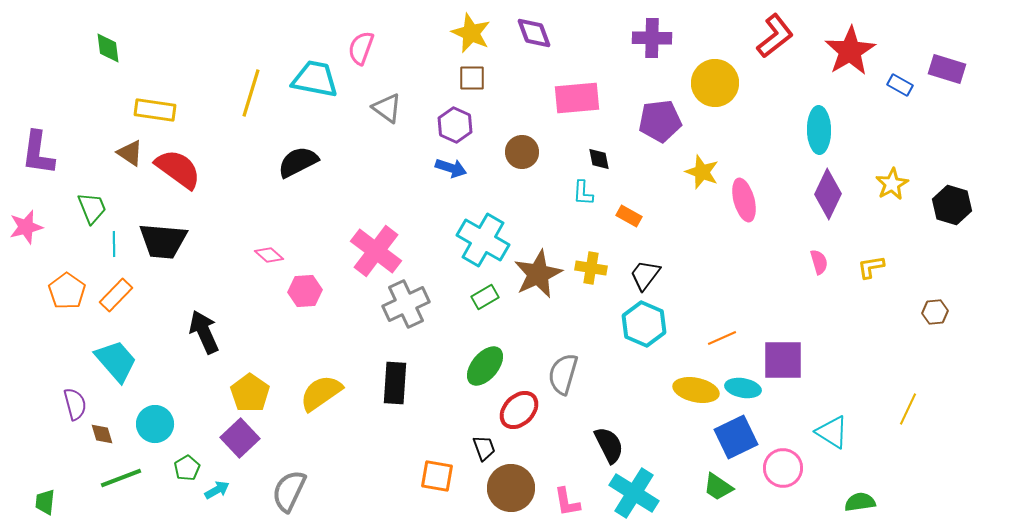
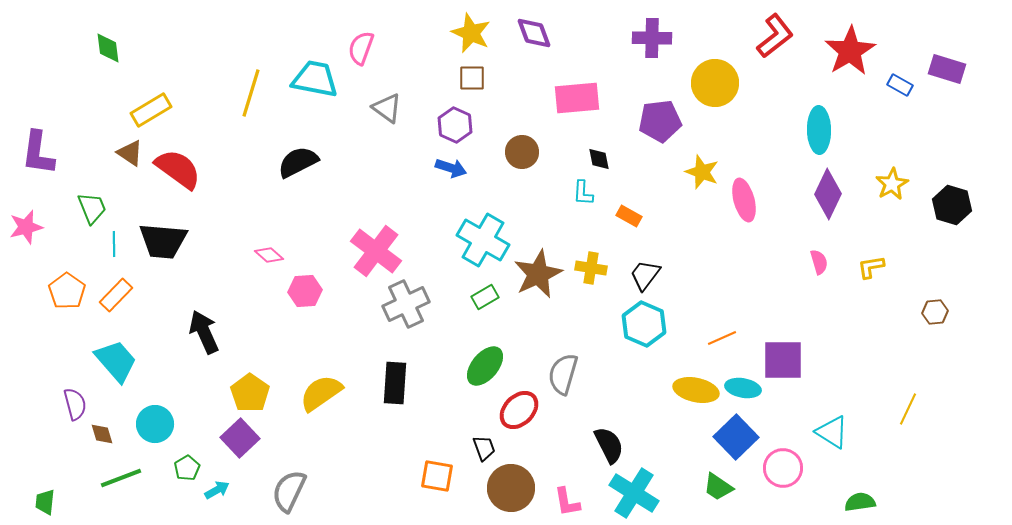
yellow rectangle at (155, 110): moved 4 px left; rotated 39 degrees counterclockwise
blue square at (736, 437): rotated 18 degrees counterclockwise
